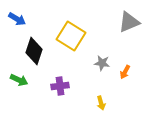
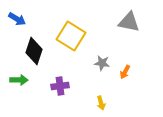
gray triangle: rotated 35 degrees clockwise
green arrow: rotated 24 degrees counterclockwise
